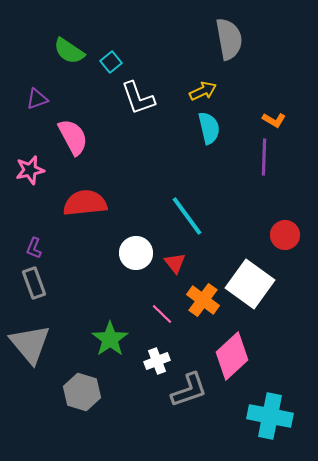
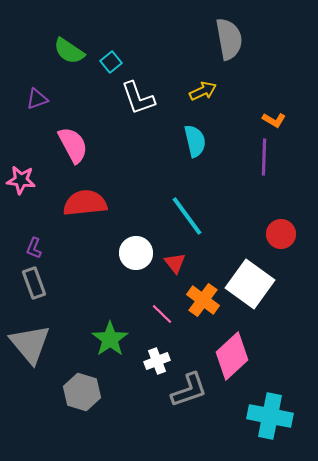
cyan semicircle: moved 14 px left, 13 px down
pink semicircle: moved 8 px down
pink star: moved 9 px left, 10 px down; rotated 20 degrees clockwise
red circle: moved 4 px left, 1 px up
